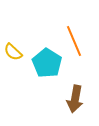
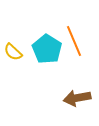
cyan pentagon: moved 14 px up
brown arrow: moved 2 px right, 1 px up; rotated 68 degrees clockwise
